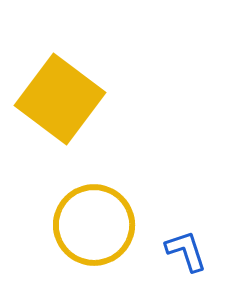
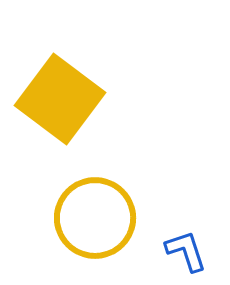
yellow circle: moved 1 px right, 7 px up
